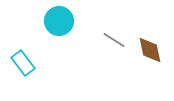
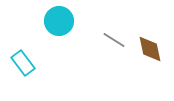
brown diamond: moved 1 px up
